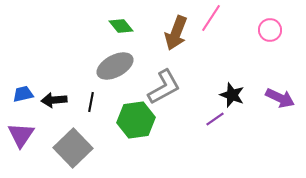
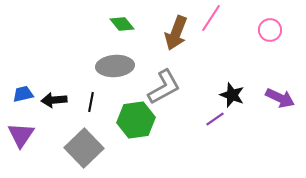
green diamond: moved 1 px right, 2 px up
gray ellipse: rotated 24 degrees clockwise
gray square: moved 11 px right
